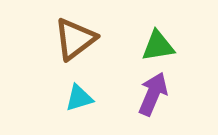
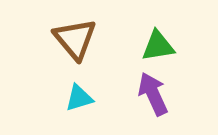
brown triangle: rotated 33 degrees counterclockwise
purple arrow: rotated 48 degrees counterclockwise
